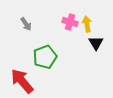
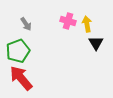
pink cross: moved 2 px left, 1 px up
green pentagon: moved 27 px left, 6 px up
red arrow: moved 1 px left, 3 px up
